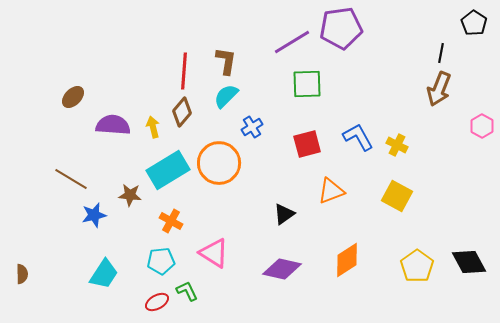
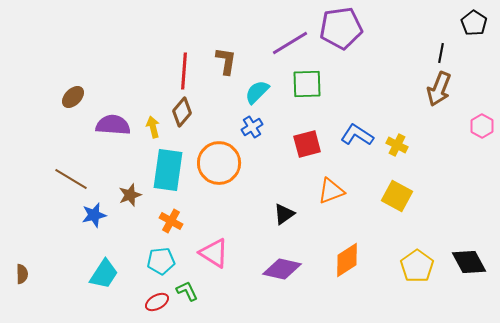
purple line: moved 2 px left, 1 px down
cyan semicircle: moved 31 px right, 4 px up
blue L-shape: moved 1 px left, 2 px up; rotated 28 degrees counterclockwise
cyan rectangle: rotated 51 degrees counterclockwise
brown star: rotated 25 degrees counterclockwise
